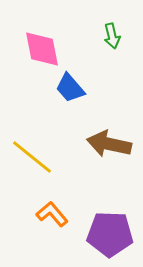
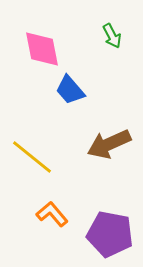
green arrow: rotated 15 degrees counterclockwise
blue trapezoid: moved 2 px down
brown arrow: rotated 36 degrees counterclockwise
purple pentagon: rotated 9 degrees clockwise
